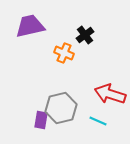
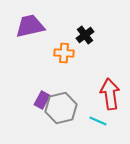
orange cross: rotated 18 degrees counterclockwise
red arrow: rotated 64 degrees clockwise
purple rectangle: moved 1 px right, 20 px up; rotated 18 degrees clockwise
